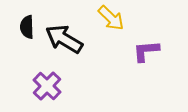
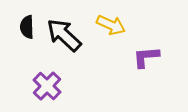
yellow arrow: moved 7 px down; rotated 20 degrees counterclockwise
black arrow: moved 4 px up; rotated 12 degrees clockwise
purple L-shape: moved 6 px down
